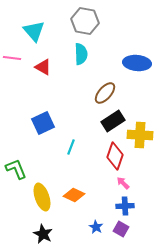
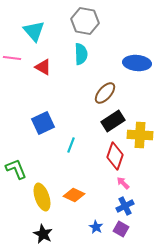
cyan line: moved 2 px up
blue cross: rotated 24 degrees counterclockwise
